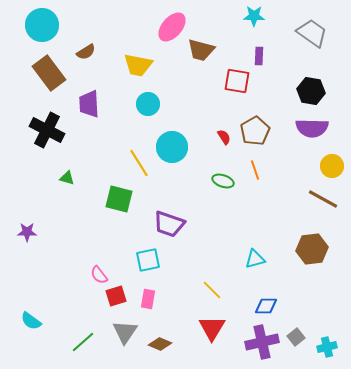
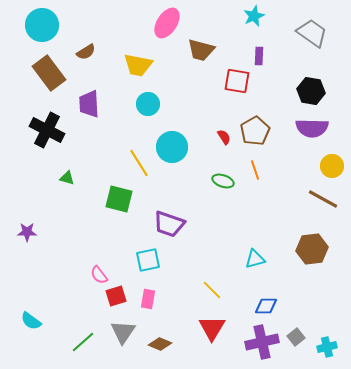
cyan star at (254, 16): rotated 25 degrees counterclockwise
pink ellipse at (172, 27): moved 5 px left, 4 px up; rotated 8 degrees counterclockwise
gray triangle at (125, 332): moved 2 px left
